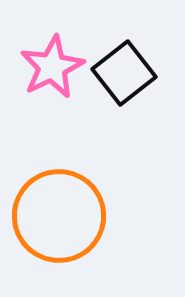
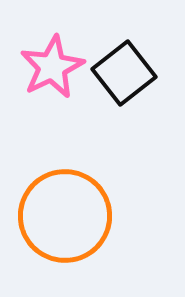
orange circle: moved 6 px right
